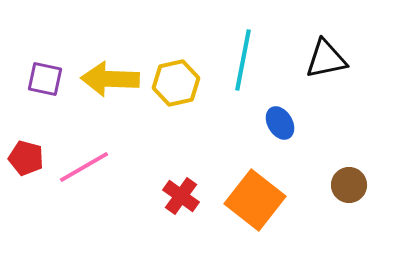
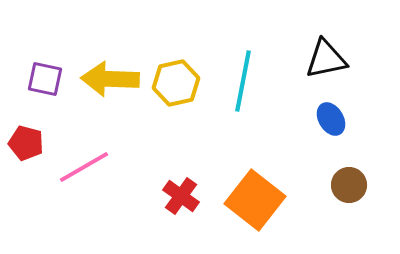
cyan line: moved 21 px down
blue ellipse: moved 51 px right, 4 px up
red pentagon: moved 15 px up
